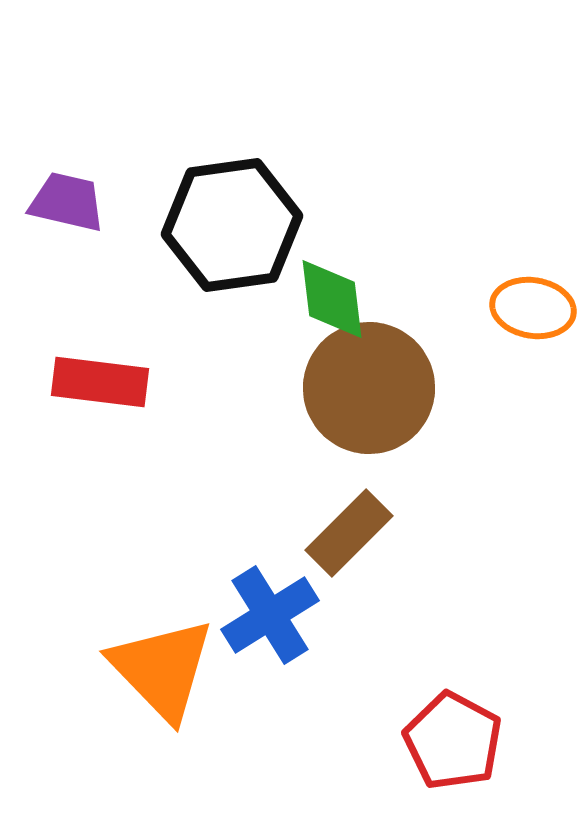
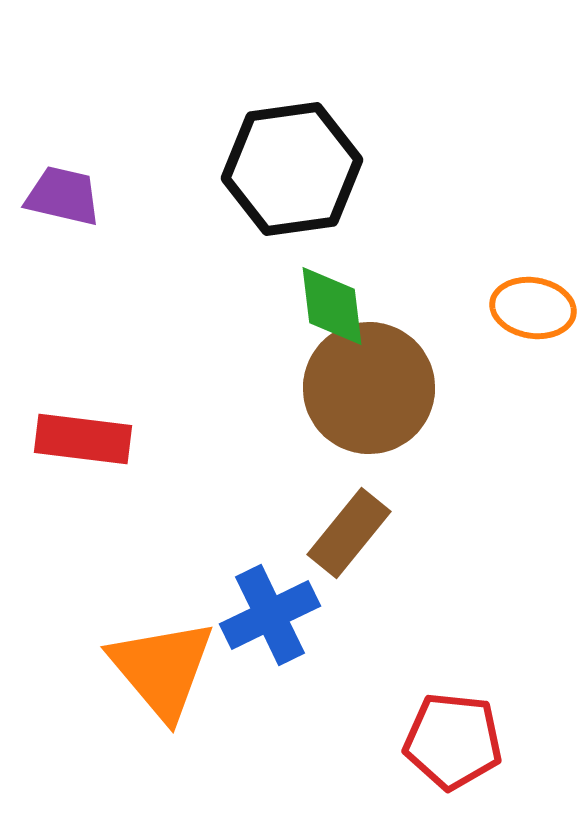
purple trapezoid: moved 4 px left, 6 px up
black hexagon: moved 60 px right, 56 px up
green diamond: moved 7 px down
red rectangle: moved 17 px left, 57 px down
brown rectangle: rotated 6 degrees counterclockwise
blue cross: rotated 6 degrees clockwise
orange triangle: rotated 4 degrees clockwise
red pentagon: rotated 22 degrees counterclockwise
